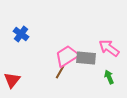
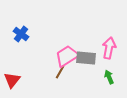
pink arrow: rotated 65 degrees clockwise
